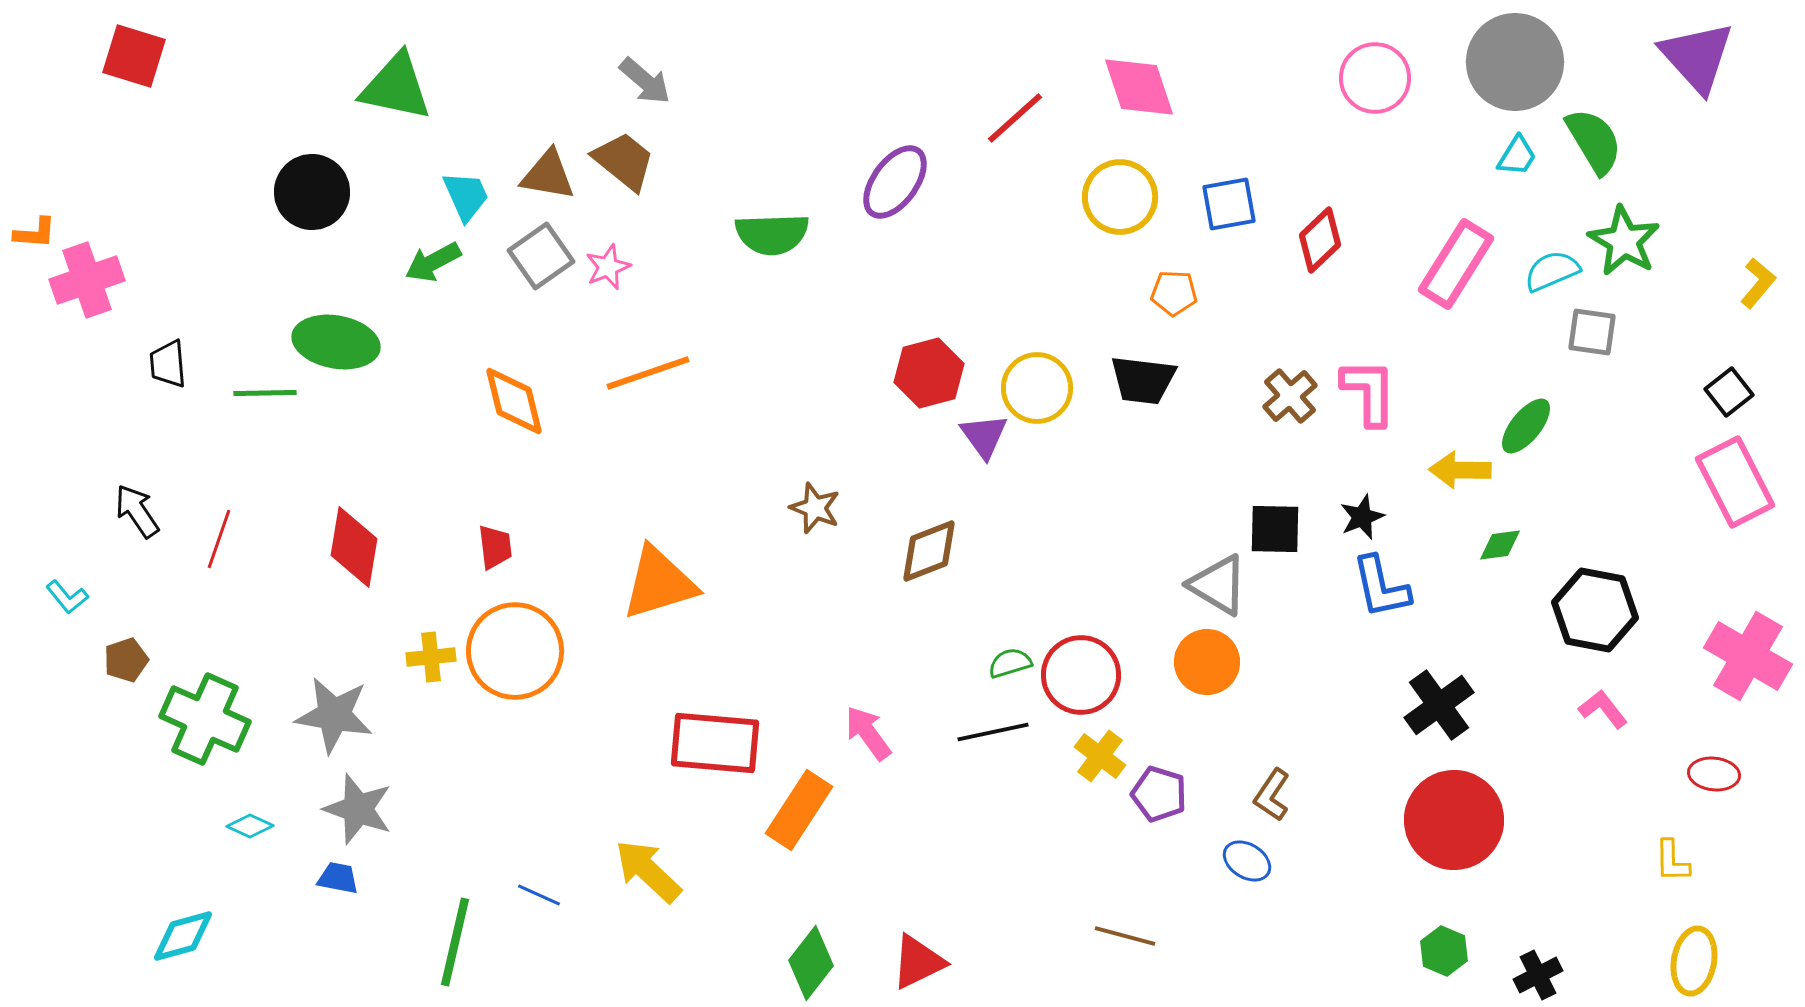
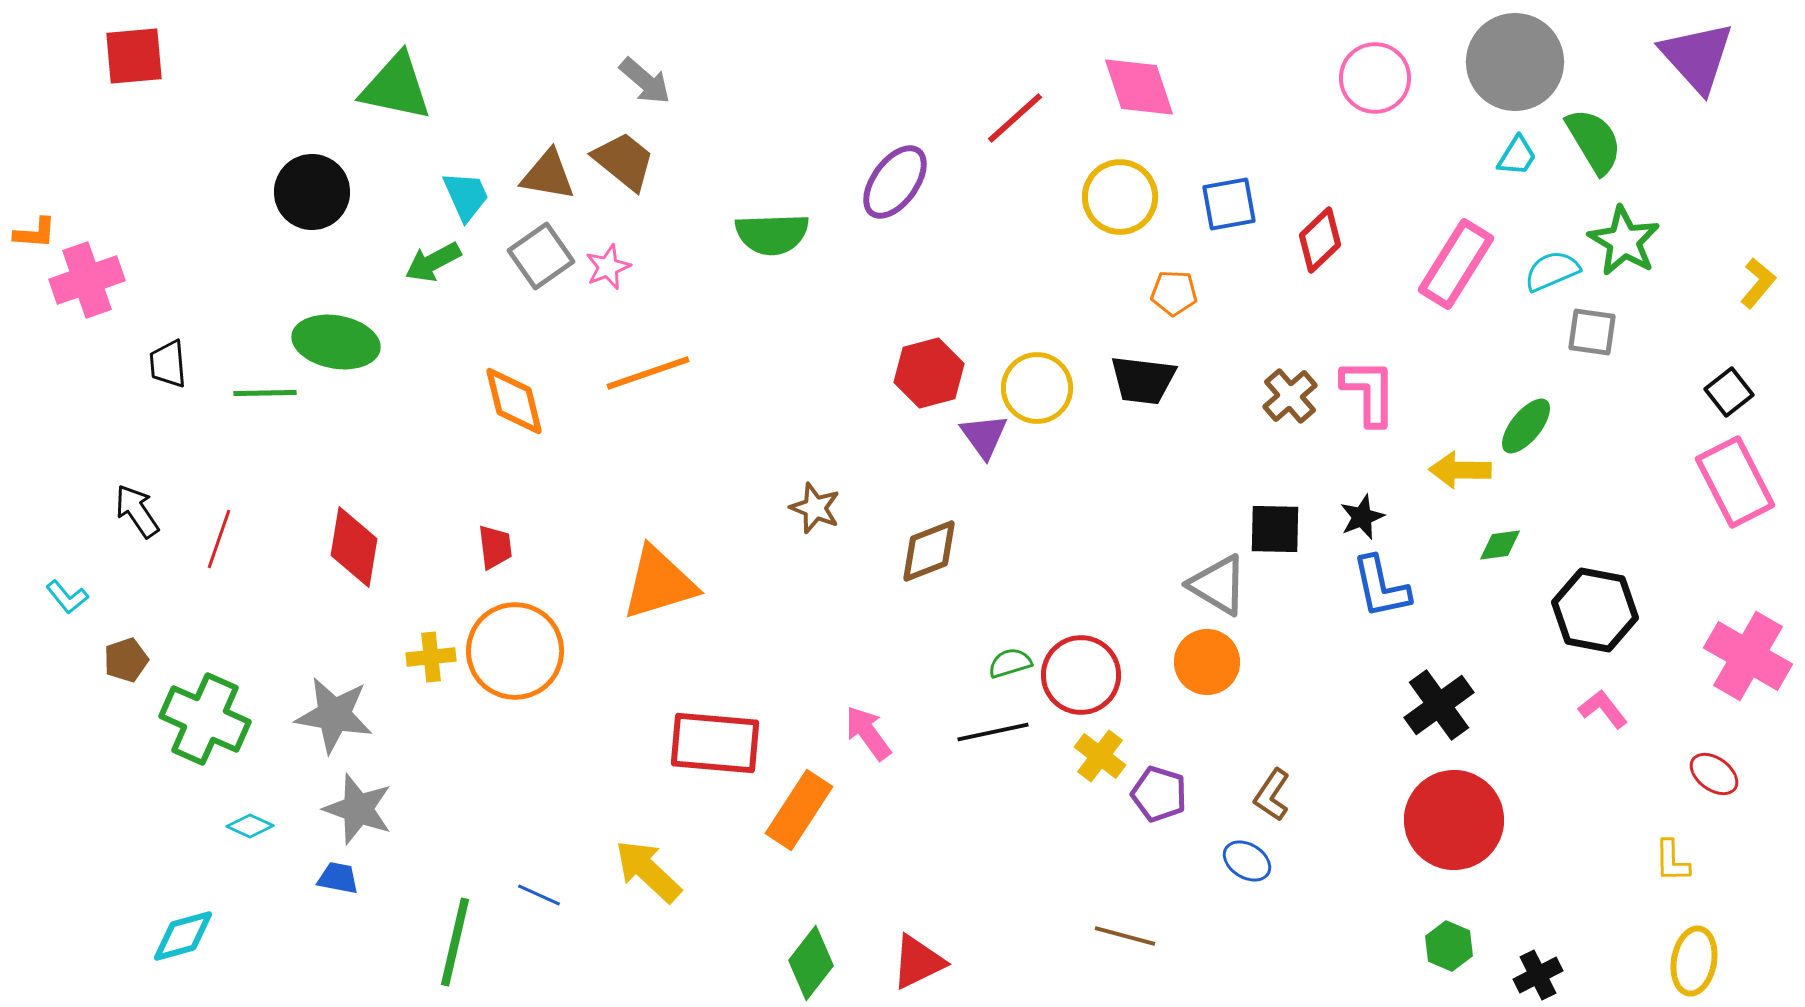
red square at (134, 56): rotated 22 degrees counterclockwise
red ellipse at (1714, 774): rotated 30 degrees clockwise
green hexagon at (1444, 951): moved 5 px right, 5 px up
